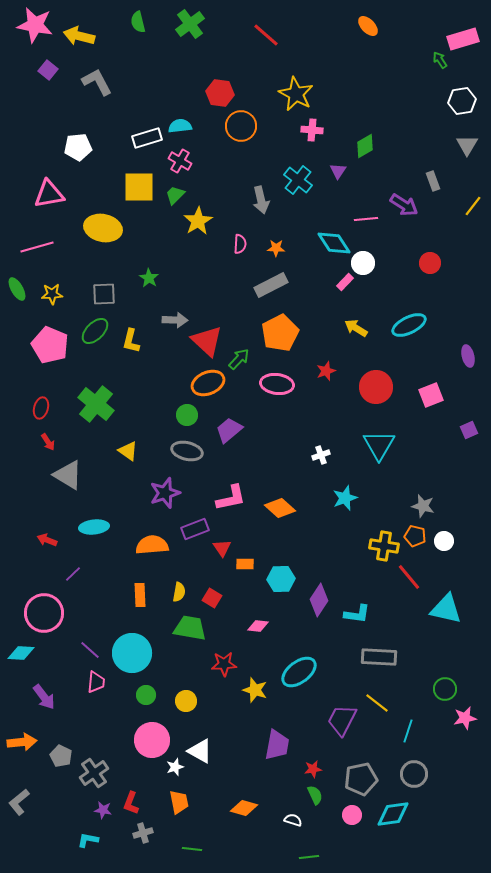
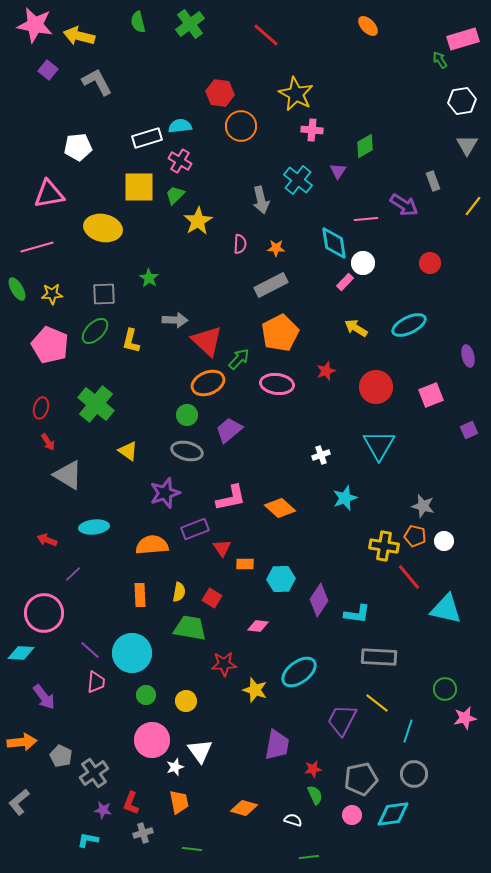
cyan diamond at (334, 243): rotated 24 degrees clockwise
white triangle at (200, 751): rotated 24 degrees clockwise
